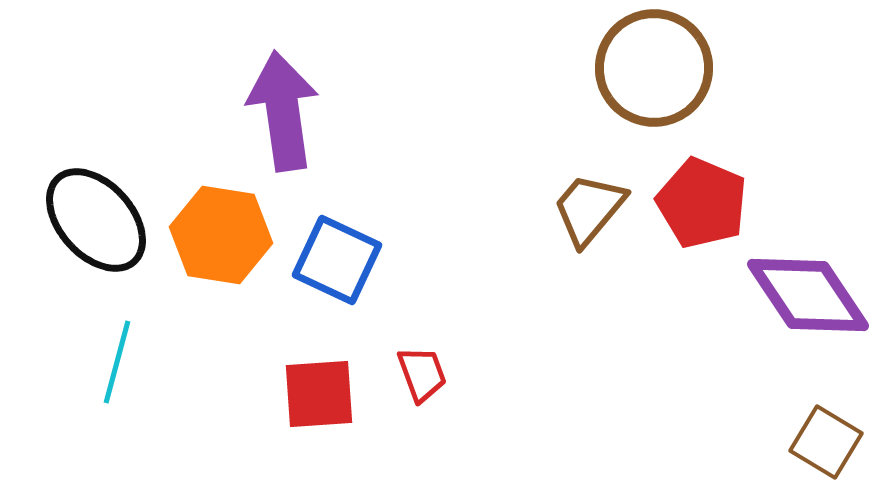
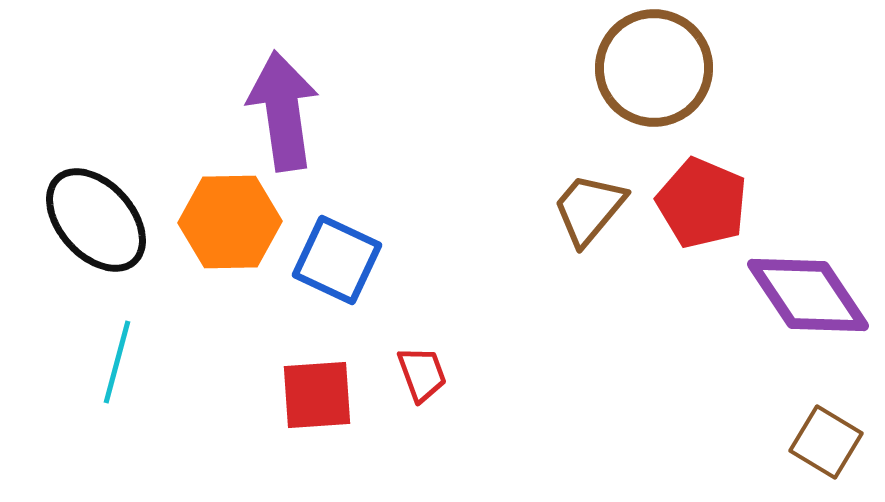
orange hexagon: moved 9 px right, 13 px up; rotated 10 degrees counterclockwise
red square: moved 2 px left, 1 px down
